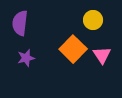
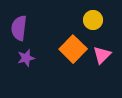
purple semicircle: moved 1 px left, 5 px down
pink triangle: rotated 18 degrees clockwise
